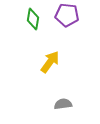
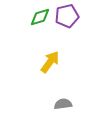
purple pentagon: moved 1 px down; rotated 20 degrees counterclockwise
green diamond: moved 7 px right, 2 px up; rotated 65 degrees clockwise
